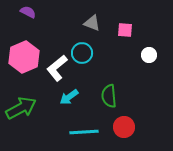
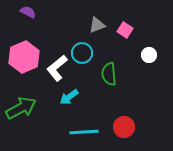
gray triangle: moved 5 px right, 2 px down; rotated 42 degrees counterclockwise
pink square: rotated 28 degrees clockwise
green semicircle: moved 22 px up
